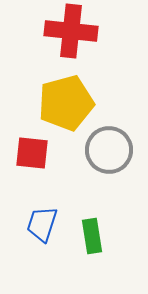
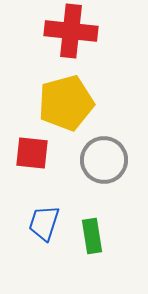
gray circle: moved 5 px left, 10 px down
blue trapezoid: moved 2 px right, 1 px up
